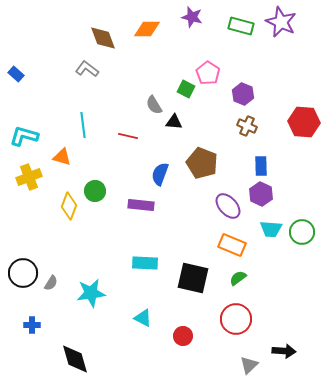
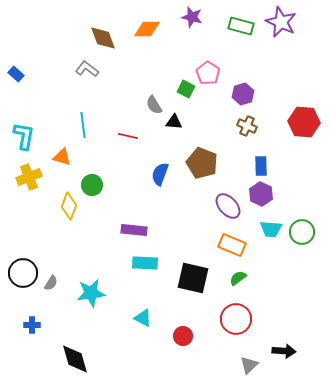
purple hexagon at (243, 94): rotated 20 degrees clockwise
cyan L-shape at (24, 136): rotated 84 degrees clockwise
green circle at (95, 191): moved 3 px left, 6 px up
purple rectangle at (141, 205): moved 7 px left, 25 px down
